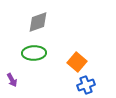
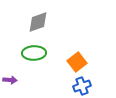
orange square: rotated 12 degrees clockwise
purple arrow: moved 2 px left; rotated 56 degrees counterclockwise
blue cross: moved 4 px left, 1 px down
